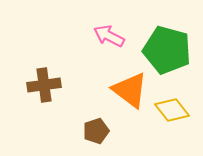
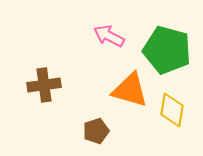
orange triangle: rotated 21 degrees counterclockwise
yellow diamond: rotated 48 degrees clockwise
